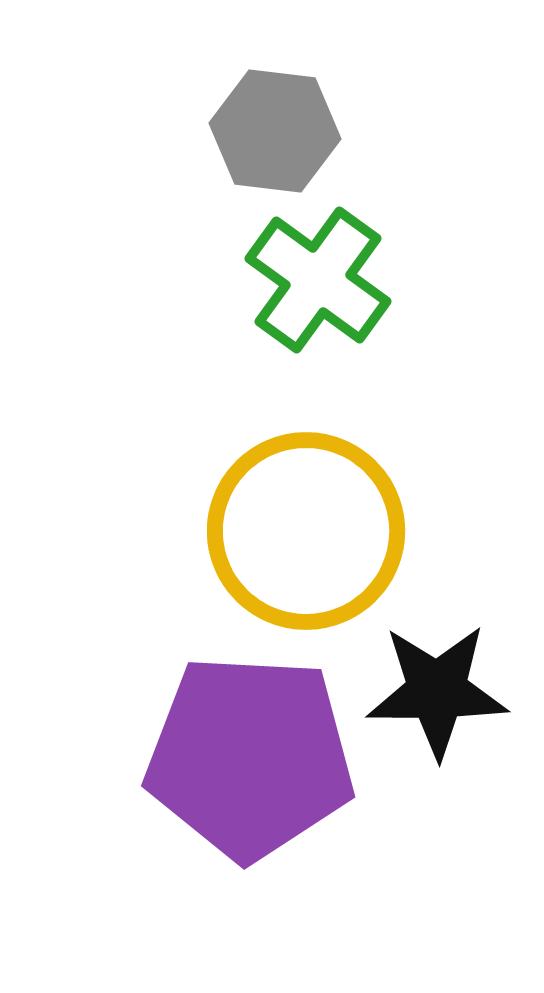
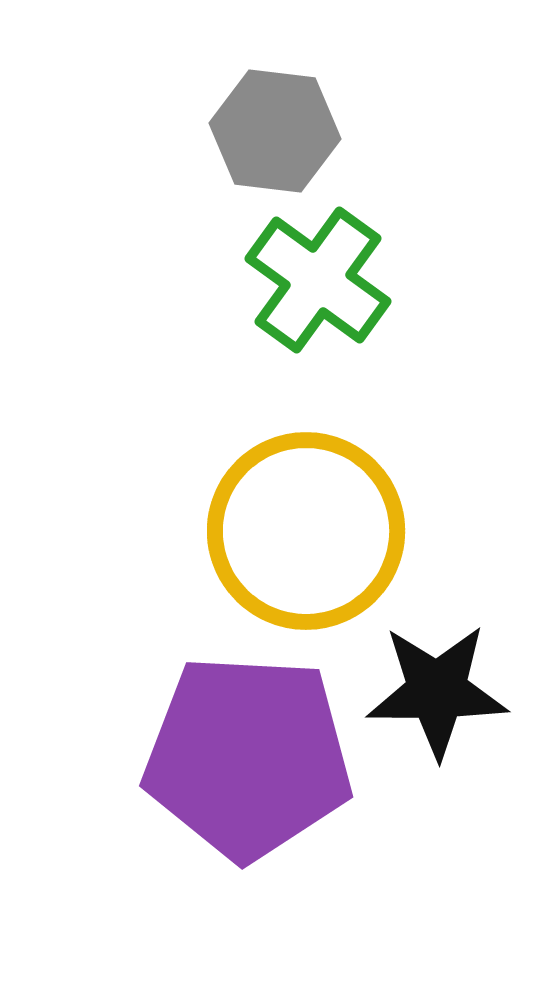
purple pentagon: moved 2 px left
